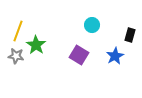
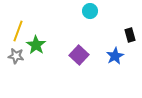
cyan circle: moved 2 px left, 14 px up
black rectangle: rotated 32 degrees counterclockwise
purple square: rotated 12 degrees clockwise
